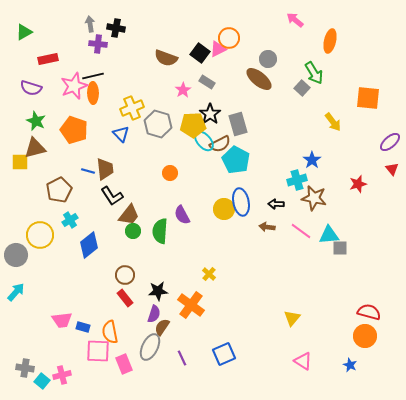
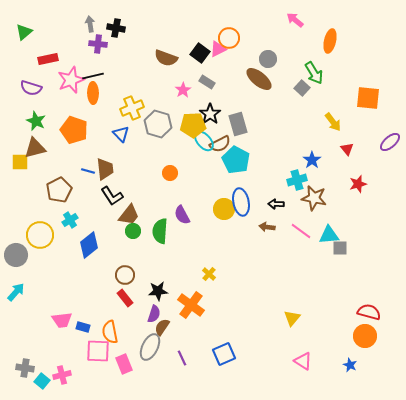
green triangle at (24, 32): rotated 12 degrees counterclockwise
pink star at (74, 86): moved 3 px left, 6 px up
red triangle at (392, 169): moved 45 px left, 20 px up
